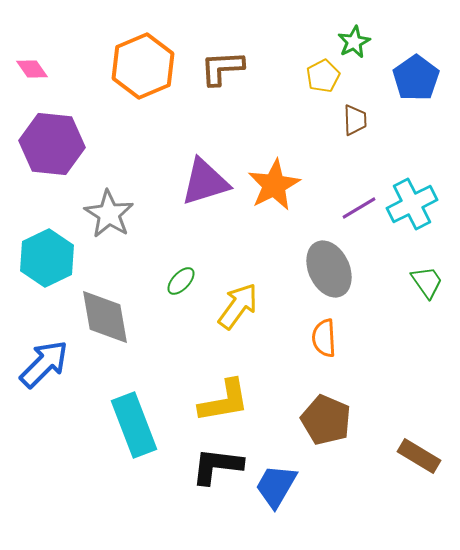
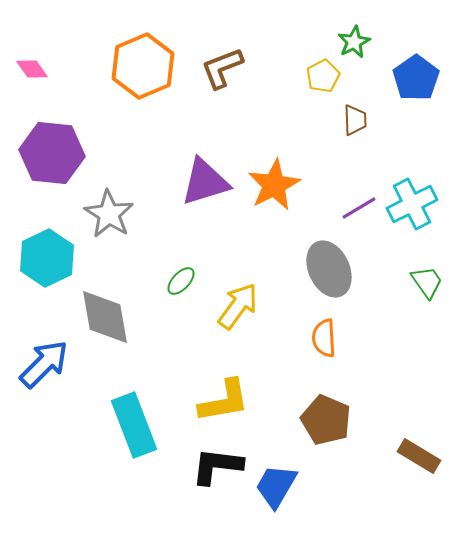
brown L-shape: rotated 18 degrees counterclockwise
purple hexagon: moved 9 px down
